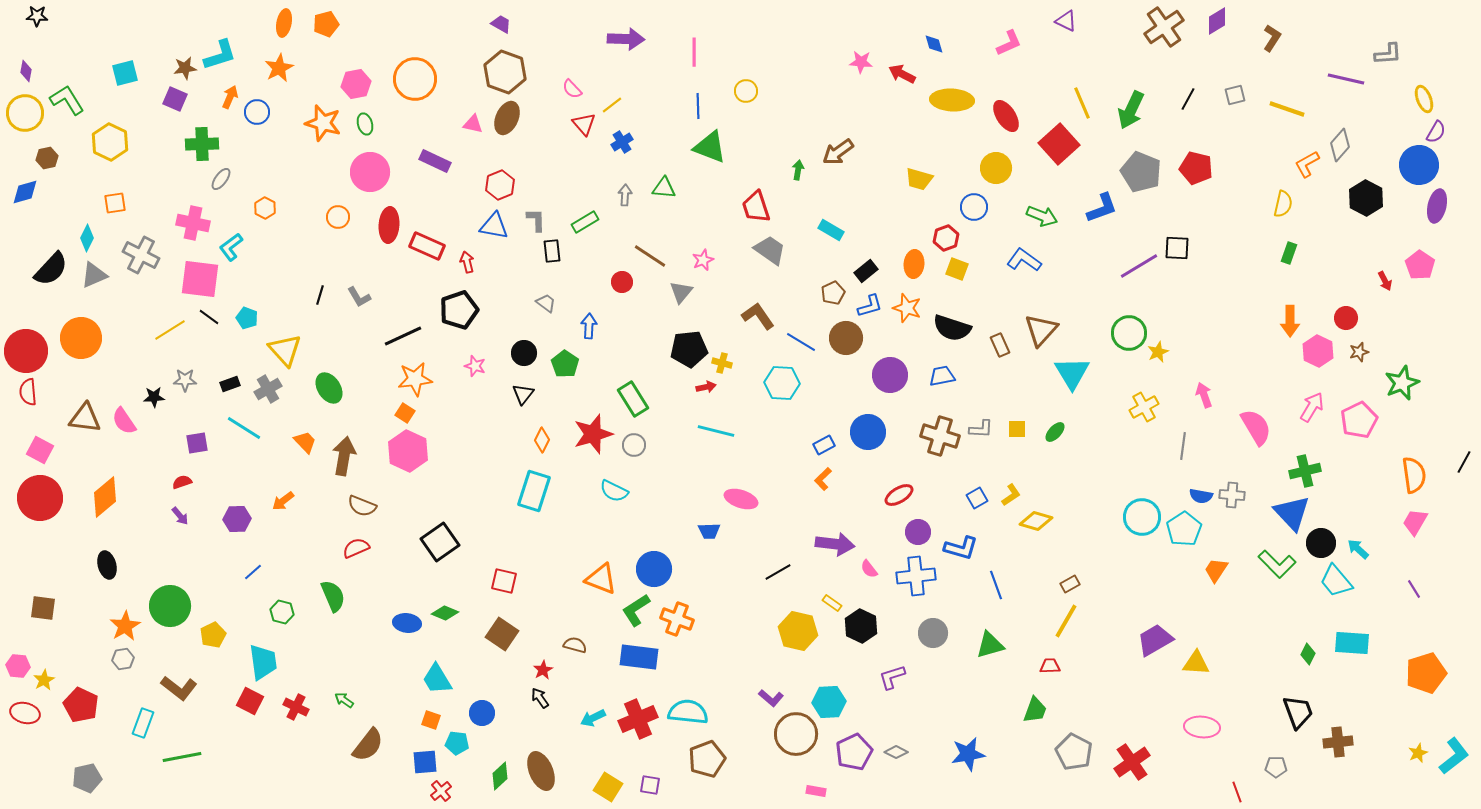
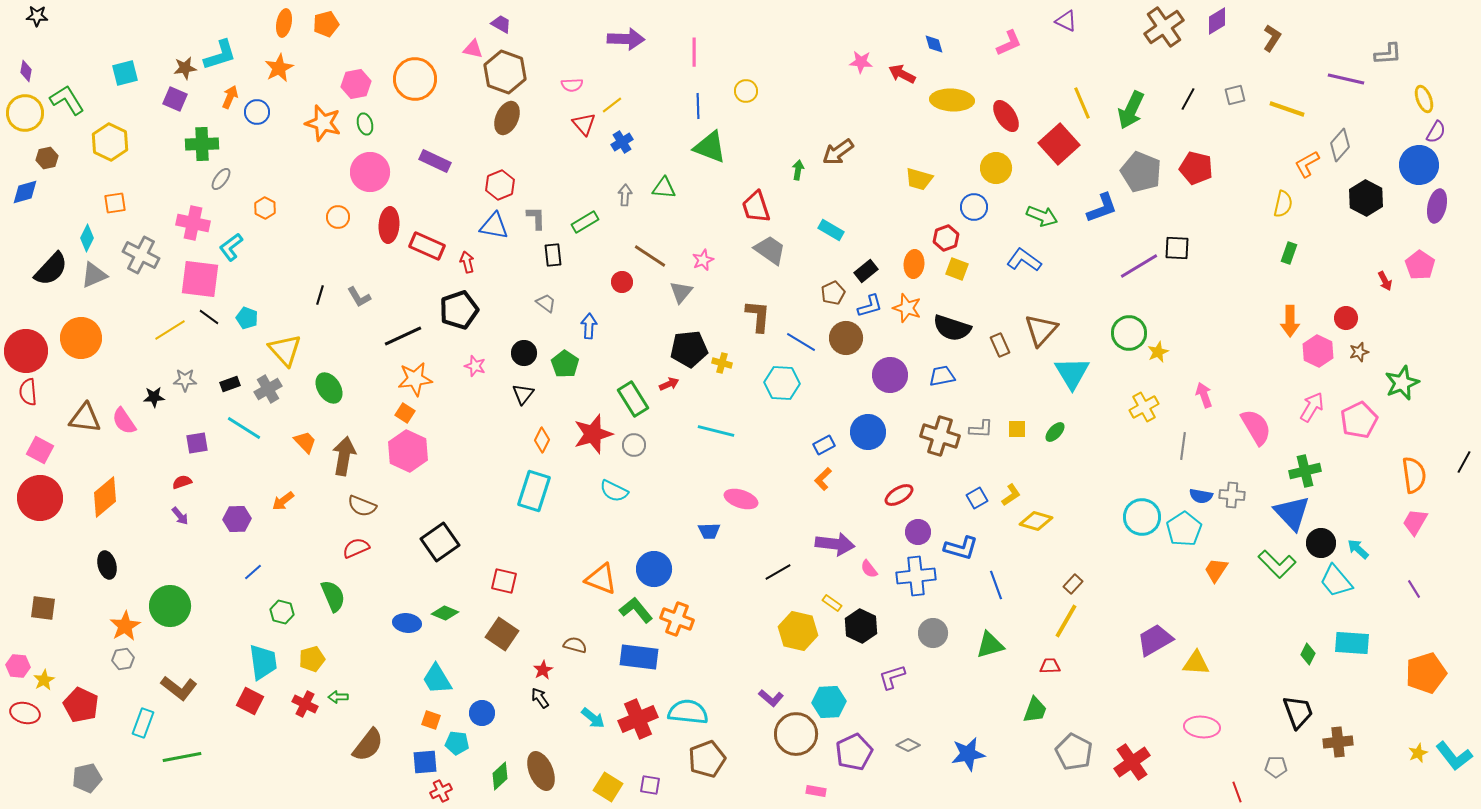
pink semicircle at (572, 89): moved 4 px up; rotated 50 degrees counterclockwise
pink triangle at (473, 124): moved 75 px up
gray L-shape at (536, 220): moved 2 px up
black rectangle at (552, 251): moved 1 px right, 4 px down
brown L-shape at (758, 316): rotated 40 degrees clockwise
red arrow at (706, 387): moved 37 px left, 3 px up; rotated 12 degrees counterclockwise
brown rectangle at (1070, 584): moved 3 px right; rotated 18 degrees counterclockwise
green L-shape at (636, 610): rotated 84 degrees clockwise
yellow pentagon at (213, 635): moved 99 px right, 24 px down; rotated 10 degrees clockwise
green arrow at (344, 700): moved 6 px left, 3 px up; rotated 36 degrees counterclockwise
red cross at (296, 707): moved 9 px right, 3 px up
cyan arrow at (593, 718): rotated 115 degrees counterclockwise
gray diamond at (896, 752): moved 12 px right, 7 px up
cyan L-shape at (1454, 756): rotated 90 degrees clockwise
red cross at (441, 791): rotated 15 degrees clockwise
